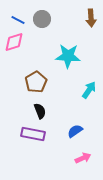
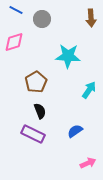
blue line: moved 2 px left, 10 px up
purple rectangle: rotated 15 degrees clockwise
pink arrow: moved 5 px right, 5 px down
